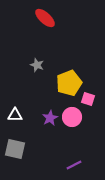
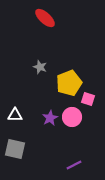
gray star: moved 3 px right, 2 px down
